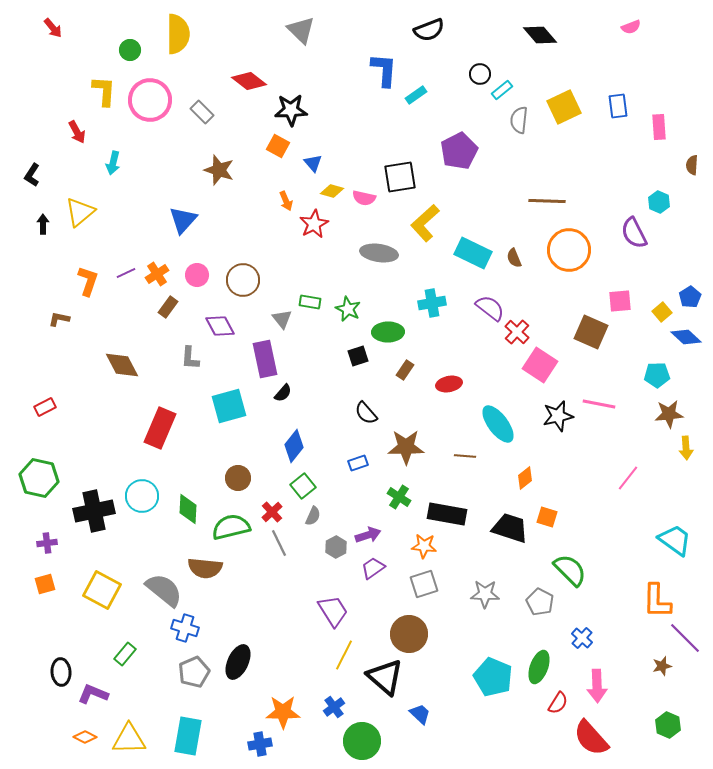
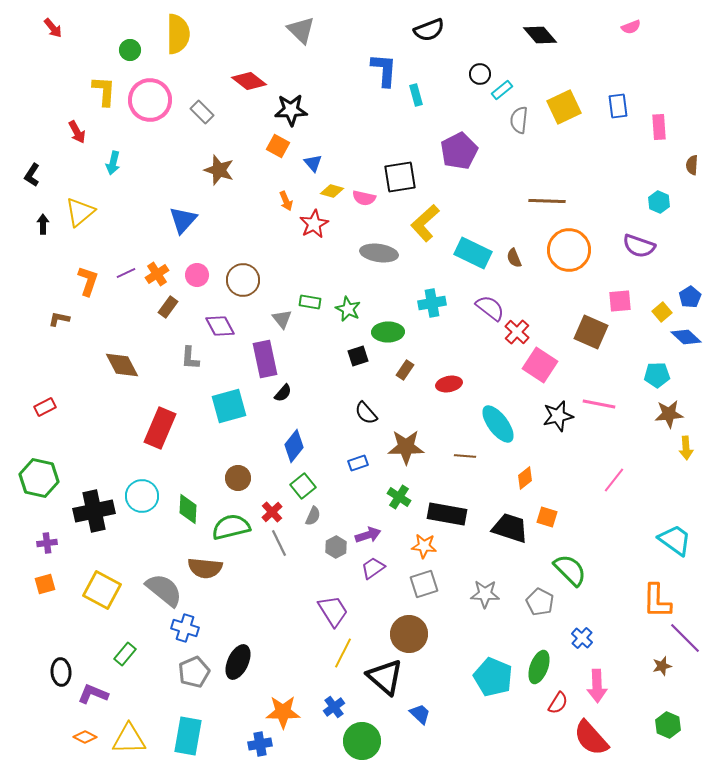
cyan rectangle at (416, 95): rotated 70 degrees counterclockwise
purple semicircle at (634, 233): moved 5 px right, 13 px down; rotated 44 degrees counterclockwise
pink line at (628, 478): moved 14 px left, 2 px down
yellow line at (344, 655): moved 1 px left, 2 px up
